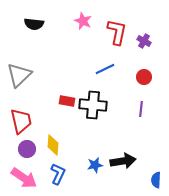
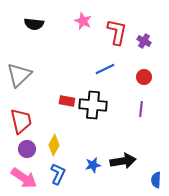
yellow diamond: moved 1 px right; rotated 25 degrees clockwise
blue star: moved 2 px left
